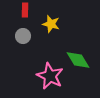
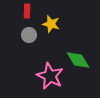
red rectangle: moved 2 px right, 1 px down
gray circle: moved 6 px right, 1 px up
